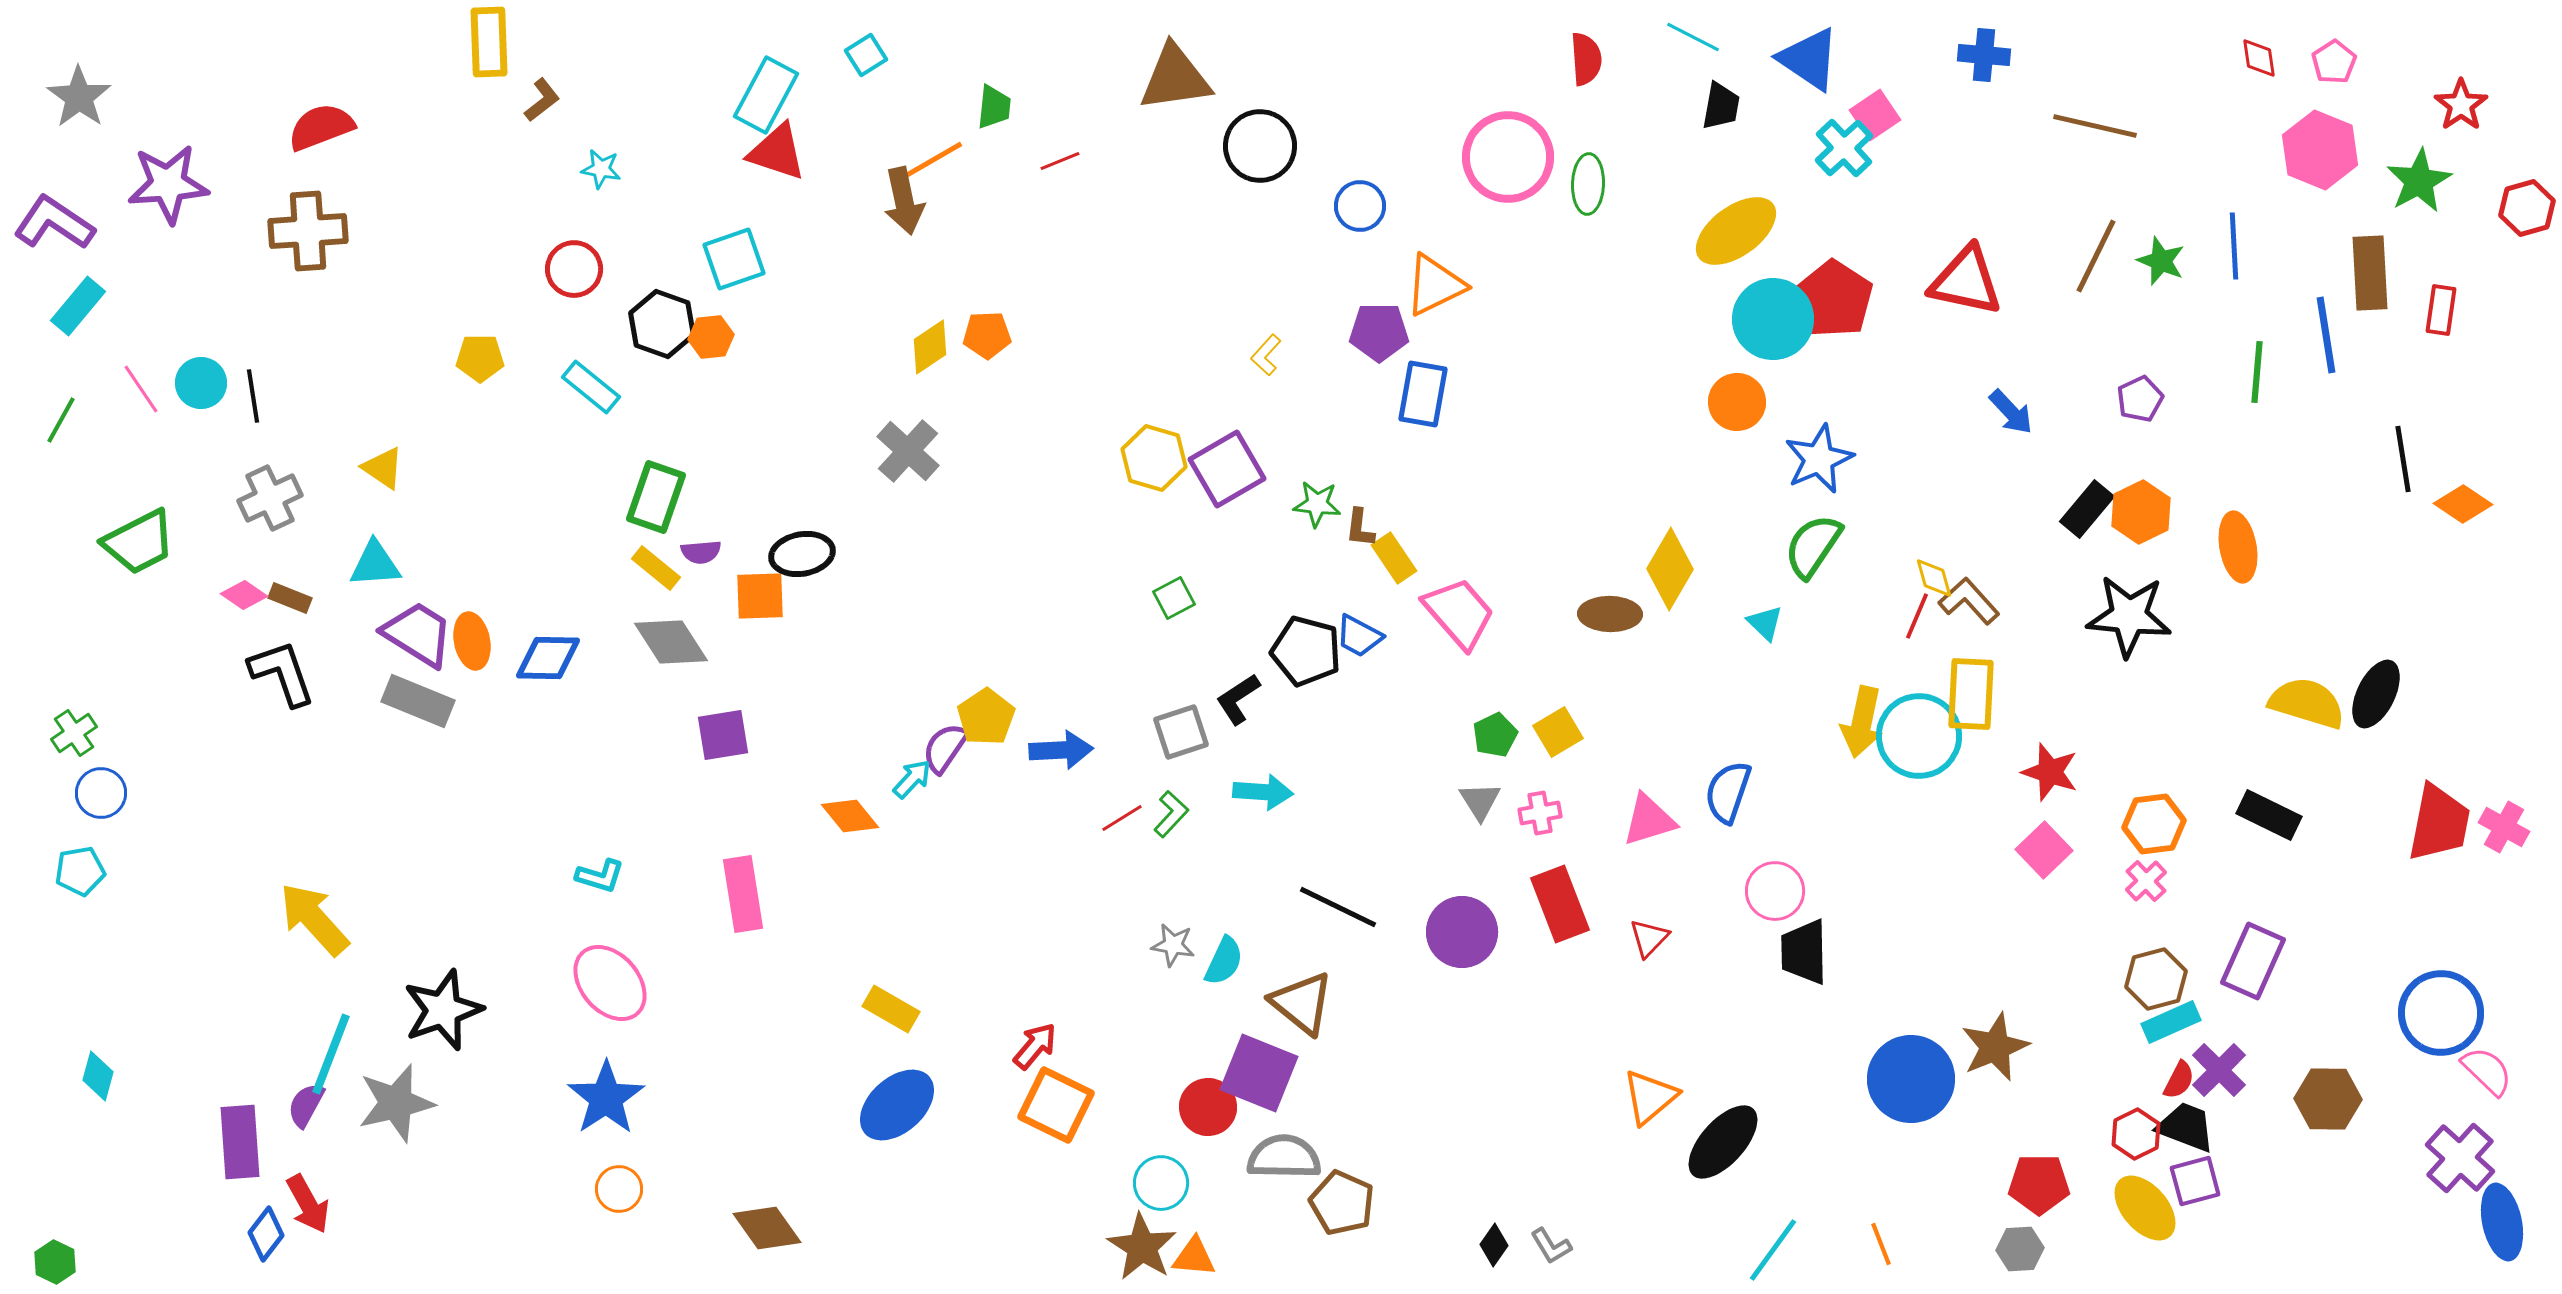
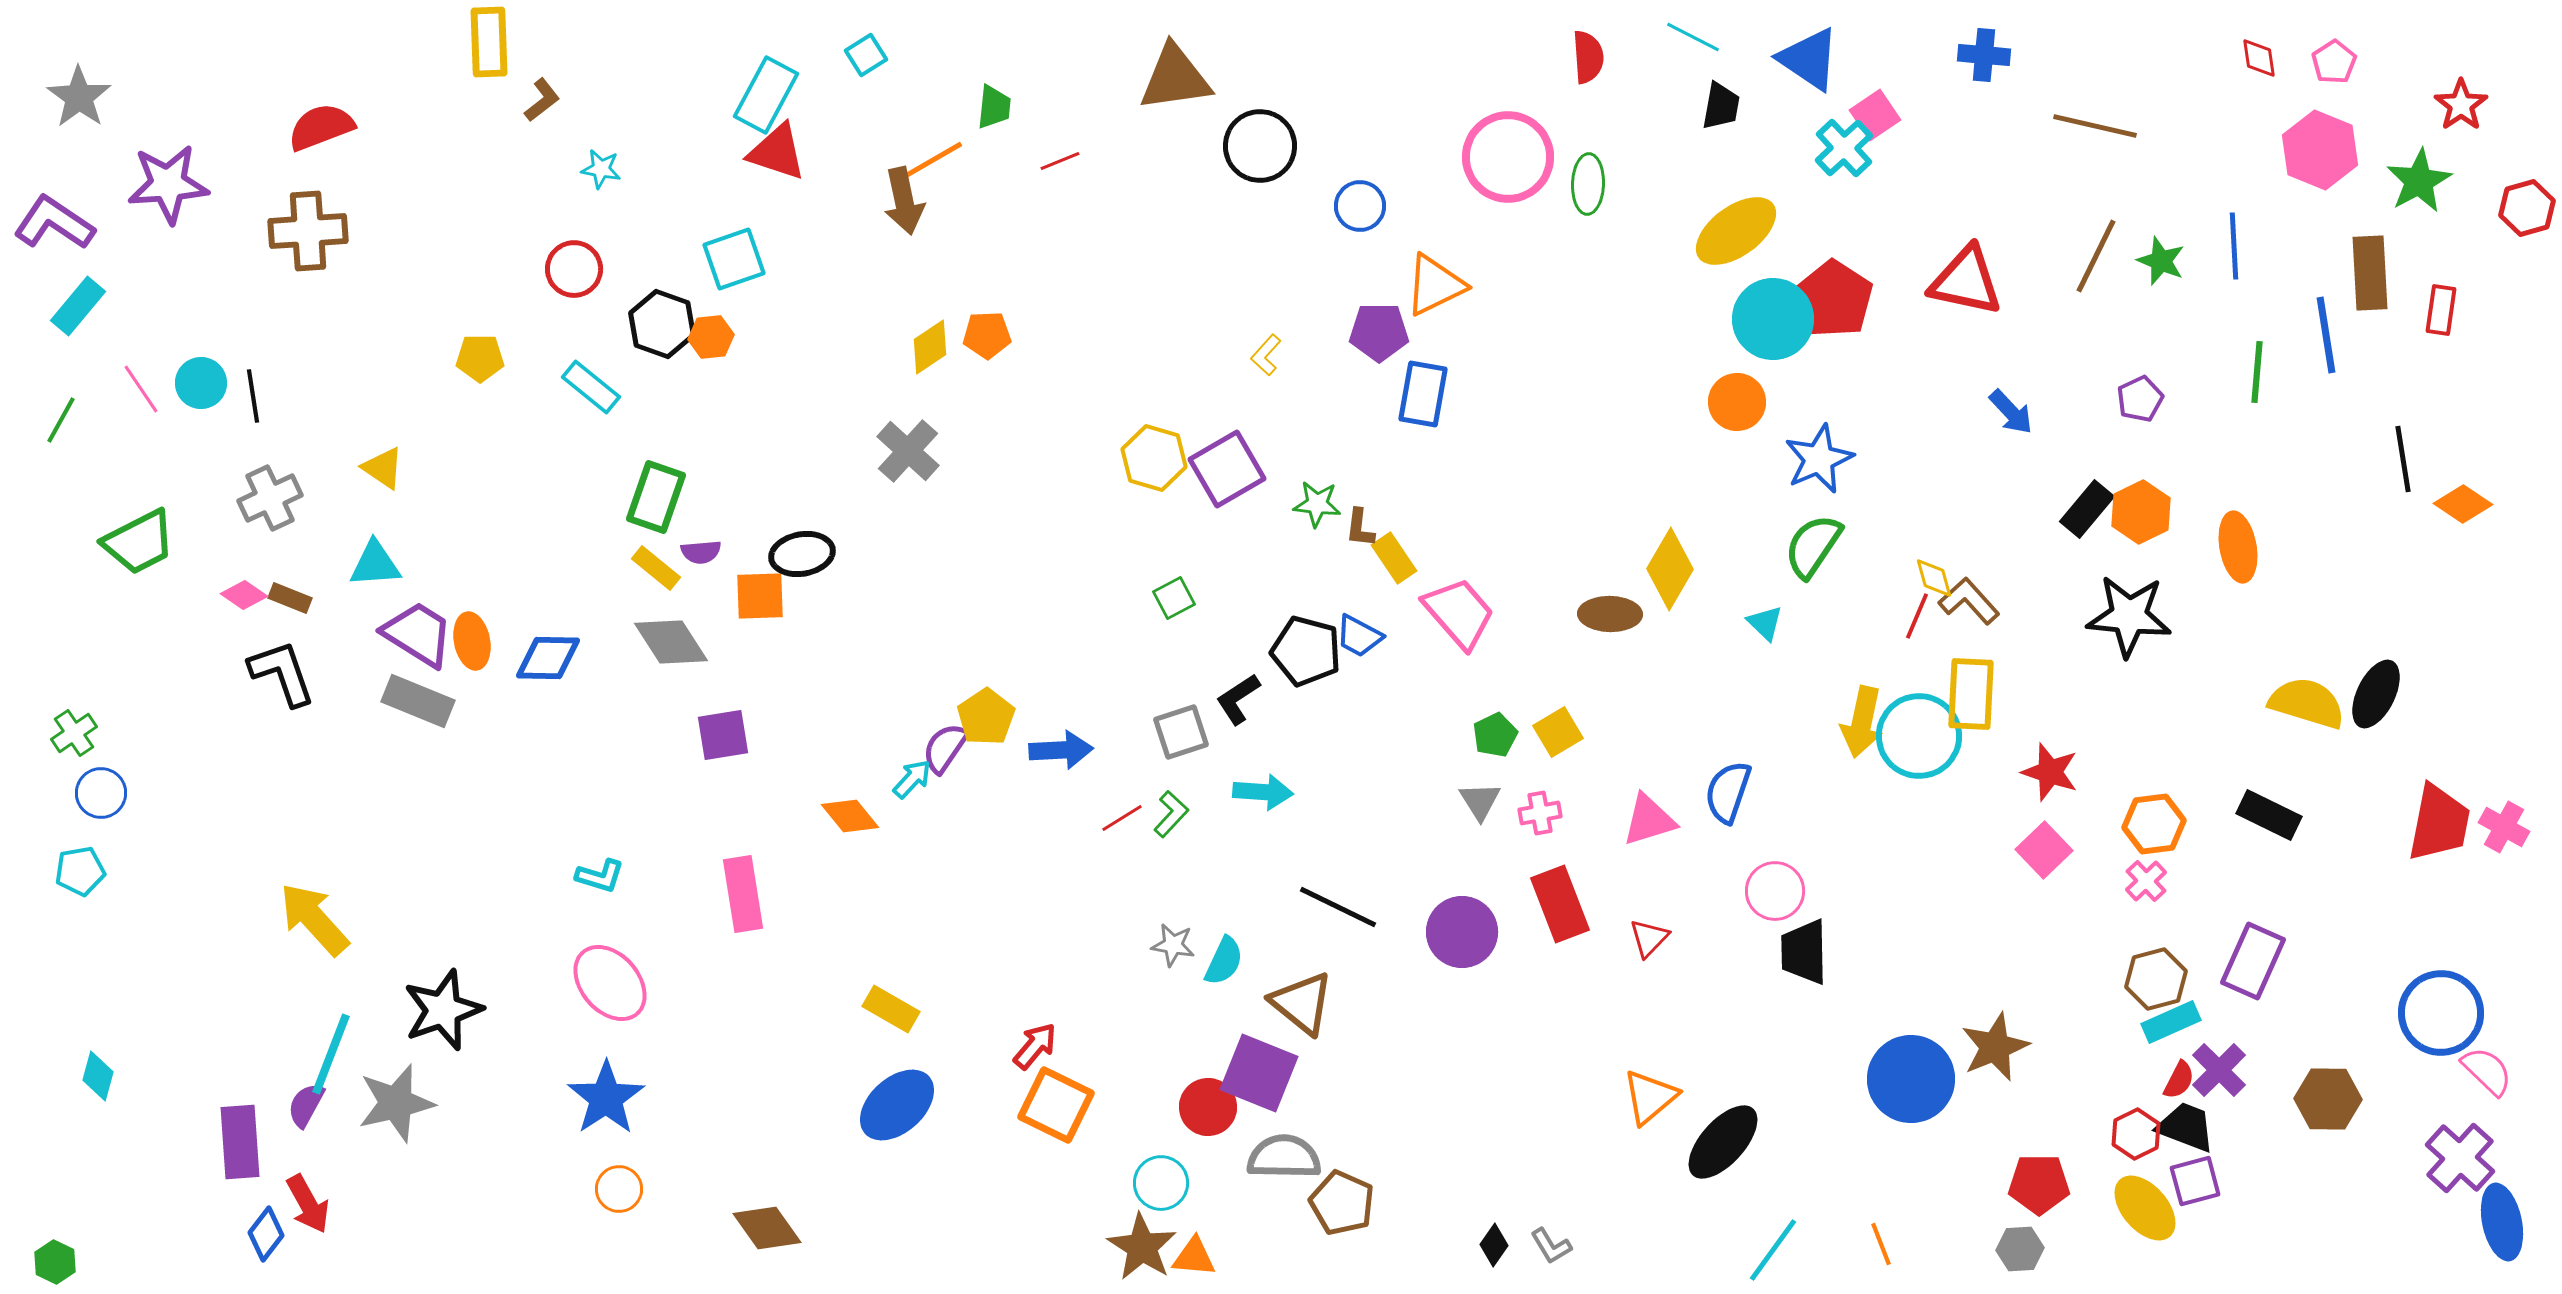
red semicircle at (1586, 59): moved 2 px right, 2 px up
